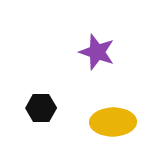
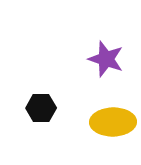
purple star: moved 9 px right, 7 px down
